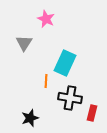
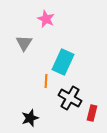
cyan rectangle: moved 2 px left, 1 px up
black cross: rotated 20 degrees clockwise
